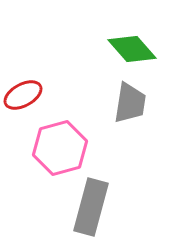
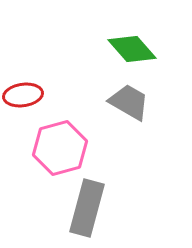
red ellipse: rotated 21 degrees clockwise
gray trapezoid: moved 1 px left, 1 px up; rotated 69 degrees counterclockwise
gray rectangle: moved 4 px left, 1 px down
